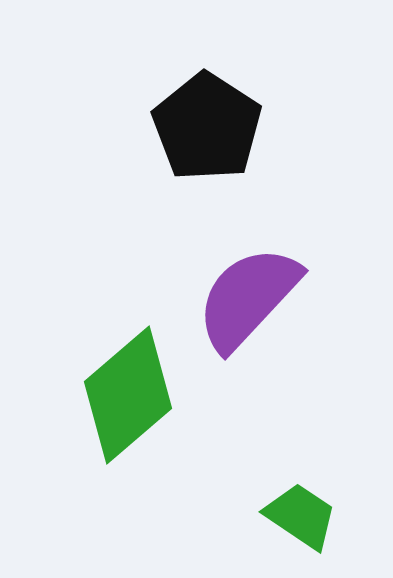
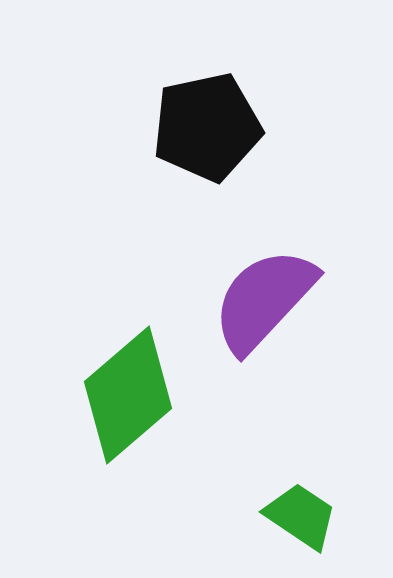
black pentagon: rotated 27 degrees clockwise
purple semicircle: moved 16 px right, 2 px down
